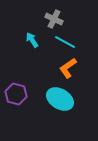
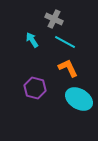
orange L-shape: rotated 100 degrees clockwise
purple hexagon: moved 19 px right, 6 px up
cyan ellipse: moved 19 px right
